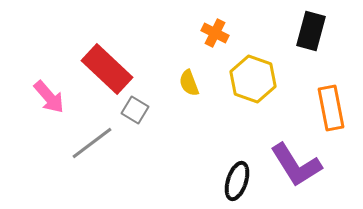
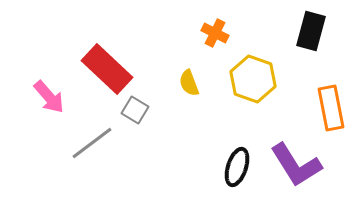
black ellipse: moved 14 px up
